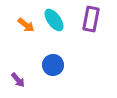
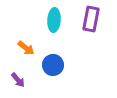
cyan ellipse: rotated 40 degrees clockwise
orange arrow: moved 23 px down
